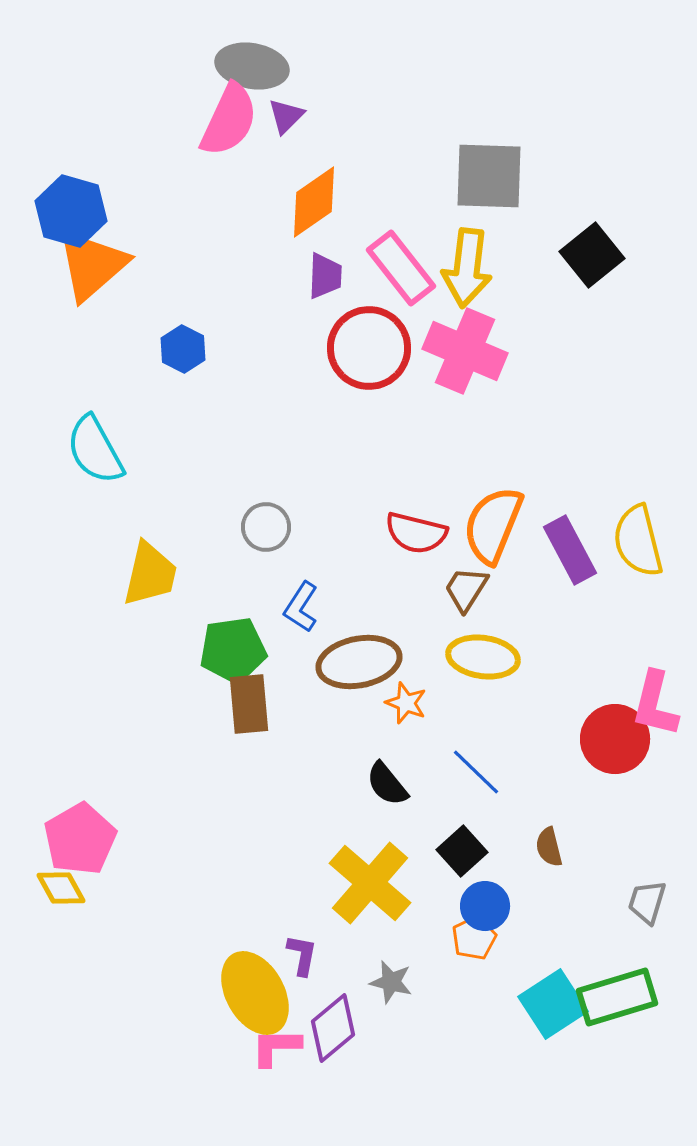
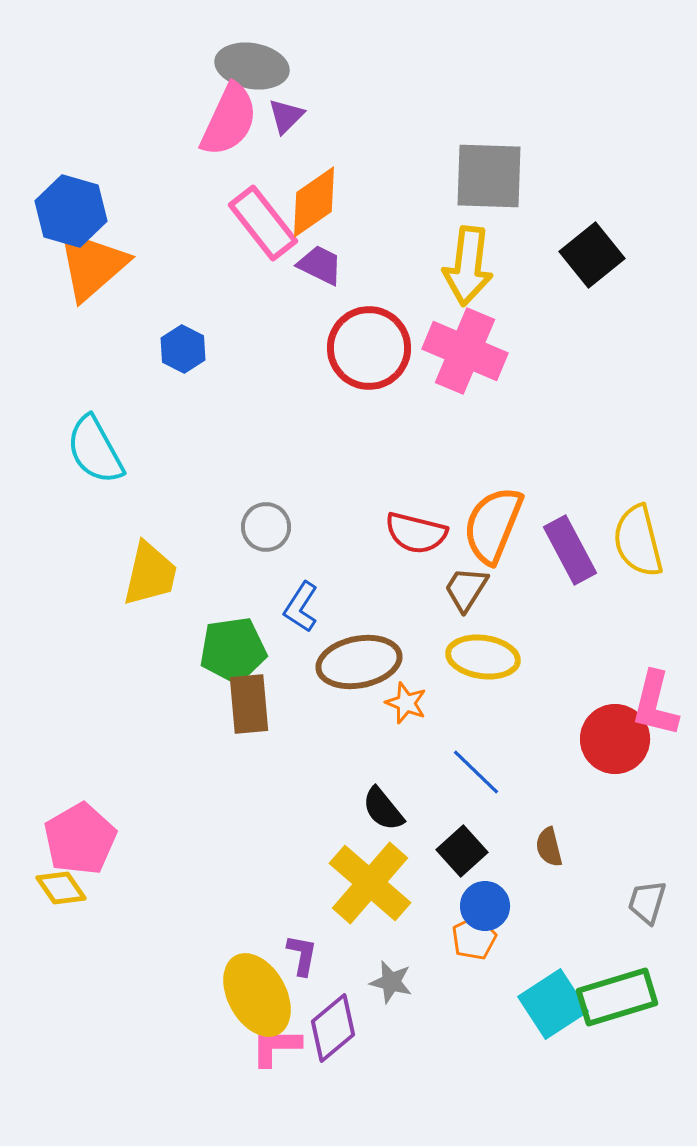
pink rectangle at (401, 268): moved 138 px left, 45 px up
yellow arrow at (467, 268): moved 1 px right, 2 px up
purple trapezoid at (325, 276): moved 5 px left, 11 px up; rotated 66 degrees counterclockwise
black semicircle at (387, 784): moved 4 px left, 25 px down
yellow diamond at (61, 888): rotated 6 degrees counterclockwise
yellow ellipse at (255, 993): moved 2 px right, 2 px down
